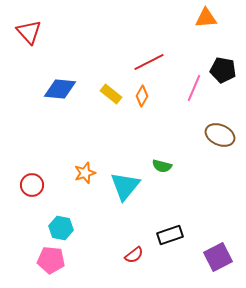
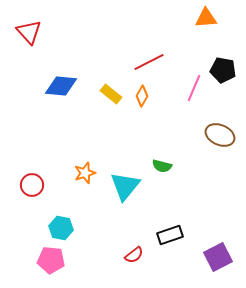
blue diamond: moved 1 px right, 3 px up
